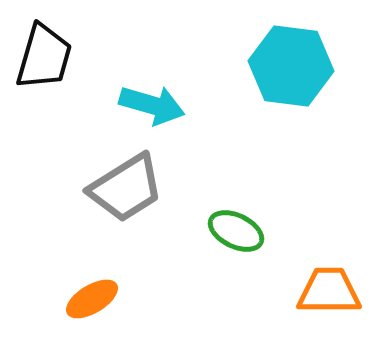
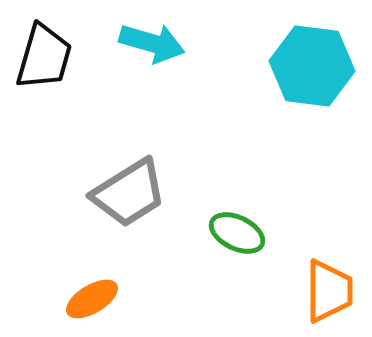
cyan hexagon: moved 21 px right
cyan arrow: moved 62 px up
gray trapezoid: moved 3 px right, 5 px down
green ellipse: moved 1 px right, 2 px down
orange trapezoid: rotated 90 degrees clockwise
